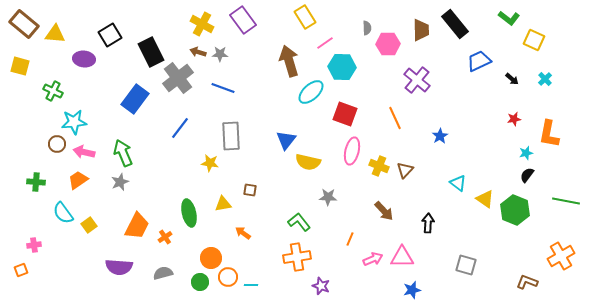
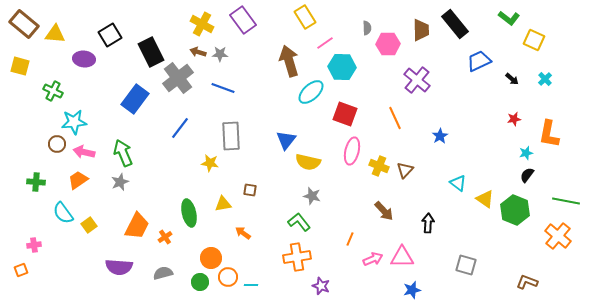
gray star at (328, 197): moved 16 px left, 1 px up; rotated 12 degrees clockwise
orange cross at (561, 256): moved 3 px left, 20 px up; rotated 20 degrees counterclockwise
